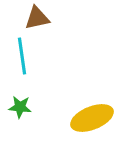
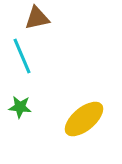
cyan line: rotated 15 degrees counterclockwise
yellow ellipse: moved 8 px left, 1 px down; rotated 18 degrees counterclockwise
